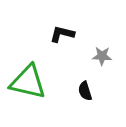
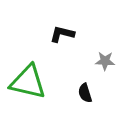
gray star: moved 3 px right, 5 px down
black semicircle: moved 2 px down
